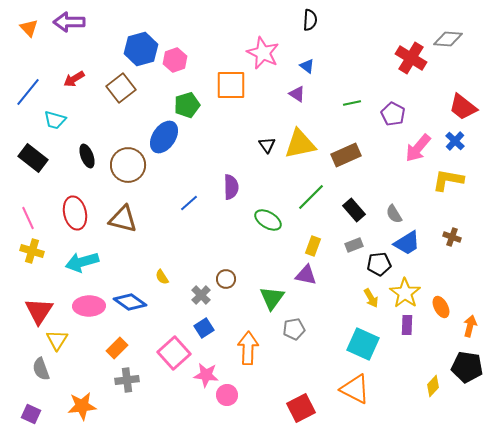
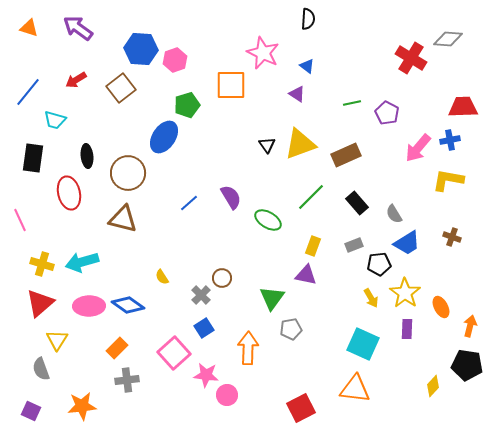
black semicircle at (310, 20): moved 2 px left, 1 px up
purple arrow at (69, 22): moved 9 px right, 6 px down; rotated 36 degrees clockwise
orange triangle at (29, 28): rotated 30 degrees counterclockwise
blue hexagon at (141, 49): rotated 20 degrees clockwise
red arrow at (74, 79): moved 2 px right, 1 px down
red trapezoid at (463, 107): rotated 140 degrees clockwise
purple pentagon at (393, 114): moved 6 px left, 1 px up
blue cross at (455, 141): moved 5 px left, 1 px up; rotated 36 degrees clockwise
yellow triangle at (300, 144): rotated 8 degrees counterclockwise
black ellipse at (87, 156): rotated 15 degrees clockwise
black rectangle at (33, 158): rotated 60 degrees clockwise
brown circle at (128, 165): moved 8 px down
purple semicircle at (231, 187): moved 10 px down; rotated 30 degrees counterclockwise
black rectangle at (354, 210): moved 3 px right, 7 px up
red ellipse at (75, 213): moved 6 px left, 20 px up
pink line at (28, 218): moved 8 px left, 2 px down
yellow cross at (32, 251): moved 10 px right, 13 px down
brown circle at (226, 279): moved 4 px left, 1 px up
blue diamond at (130, 302): moved 2 px left, 3 px down
red triangle at (39, 311): moved 1 px right, 8 px up; rotated 16 degrees clockwise
purple rectangle at (407, 325): moved 4 px down
gray pentagon at (294, 329): moved 3 px left
black pentagon at (467, 367): moved 2 px up
orange triangle at (355, 389): rotated 20 degrees counterclockwise
purple square at (31, 414): moved 3 px up
